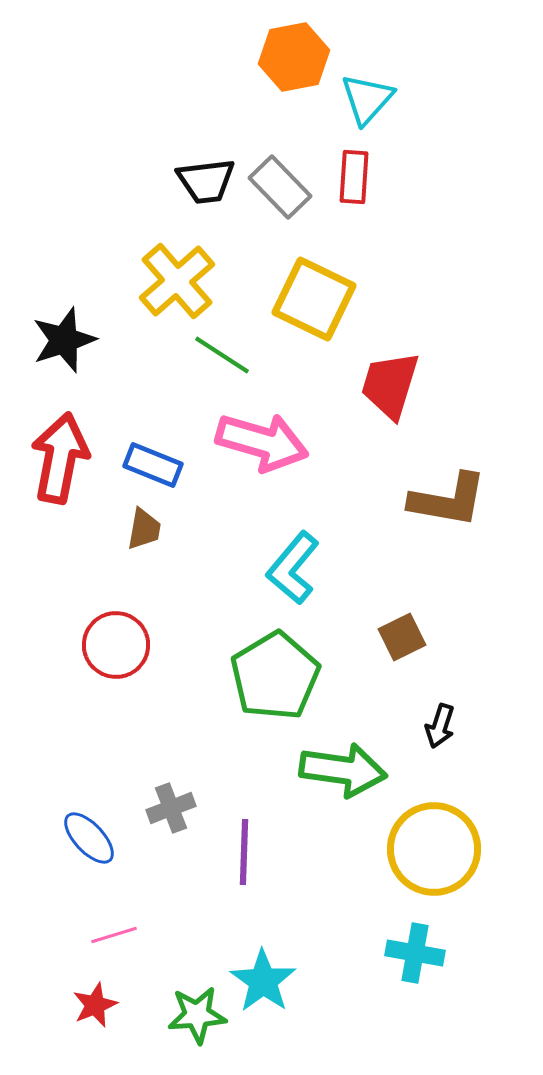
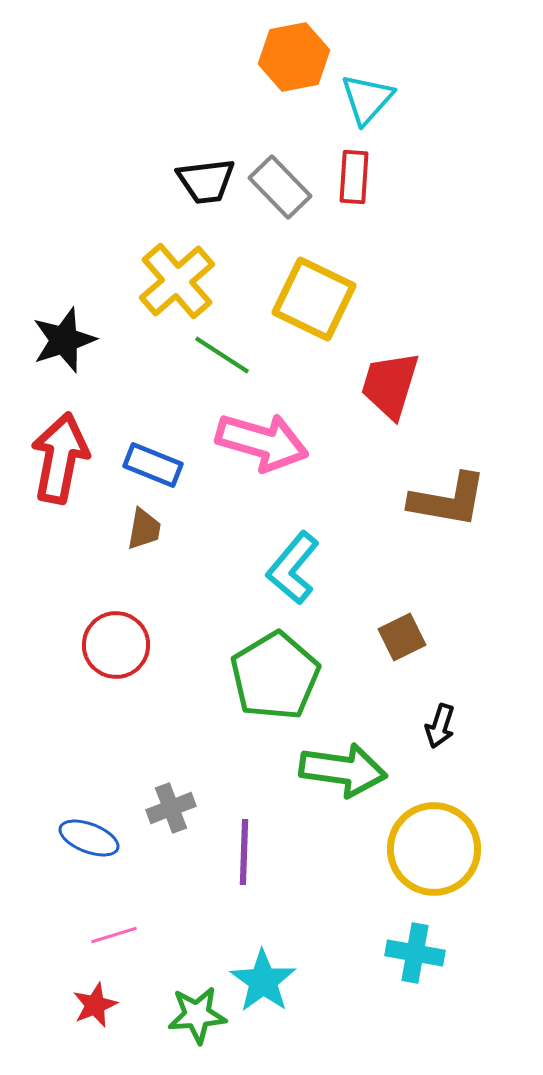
blue ellipse: rotated 26 degrees counterclockwise
